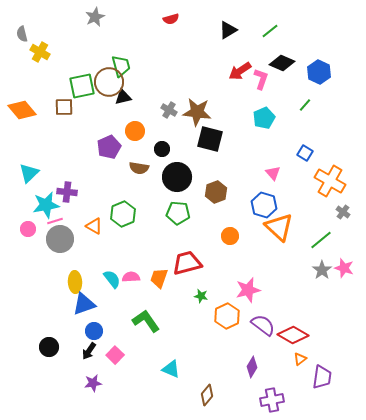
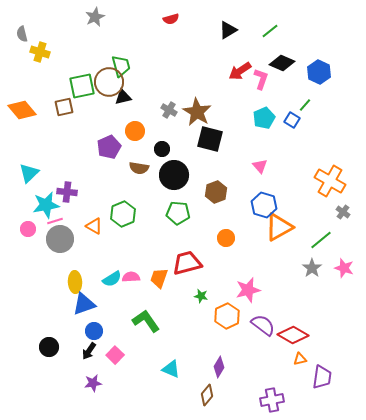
yellow cross at (40, 52): rotated 12 degrees counterclockwise
brown square at (64, 107): rotated 12 degrees counterclockwise
brown star at (197, 112): rotated 24 degrees clockwise
blue square at (305, 153): moved 13 px left, 33 px up
pink triangle at (273, 173): moved 13 px left, 7 px up
black circle at (177, 177): moved 3 px left, 2 px up
orange triangle at (279, 227): rotated 48 degrees clockwise
orange circle at (230, 236): moved 4 px left, 2 px down
gray star at (322, 270): moved 10 px left, 2 px up
cyan semicircle at (112, 279): rotated 96 degrees clockwise
orange triangle at (300, 359): rotated 24 degrees clockwise
purple diamond at (252, 367): moved 33 px left
